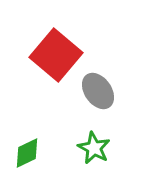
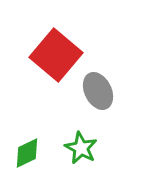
gray ellipse: rotated 9 degrees clockwise
green star: moved 13 px left
